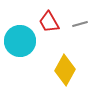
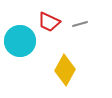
red trapezoid: rotated 35 degrees counterclockwise
